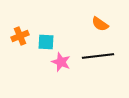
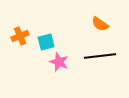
cyan square: rotated 18 degrees counterclockwise
black line: moved 2 px right
pink star: moved 2 px left
